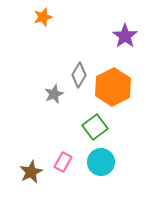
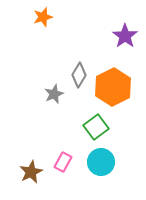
green square: moved 1 px right
